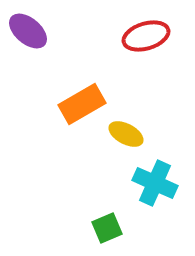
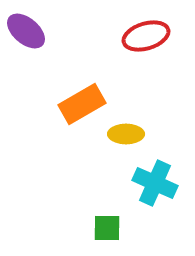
purple ellipse: moved 2 px left
yellow ellipse: rotated 28 degrees counterclockwise
green square: rotated 24 degrees clockwise
